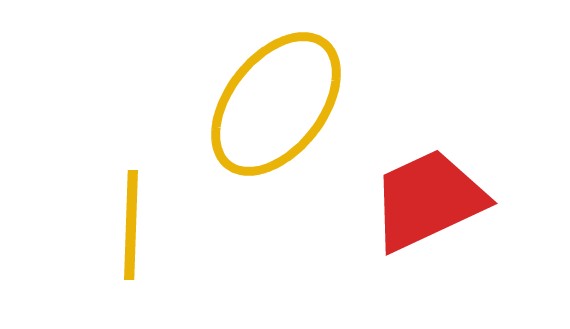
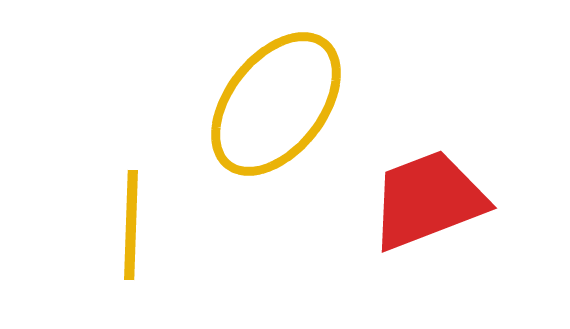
red trapezoid: rotated 4 degrees clockwise
